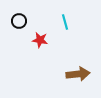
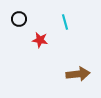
black circle: moved 2 px up
